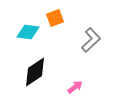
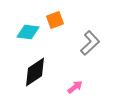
orange square: moved 2 px down
gray L-shape: moved 1 px left, 3 px down
